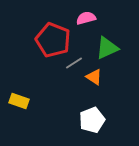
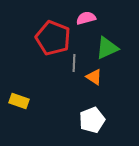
red pentagon: moved 2 px up
gray line: rotated 54 degrees counterclockwise
